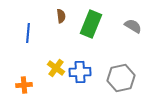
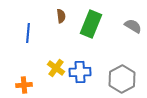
gray hexagon: moved 1 px right, 1 px down; rotated 16 degrees counterclockwise
